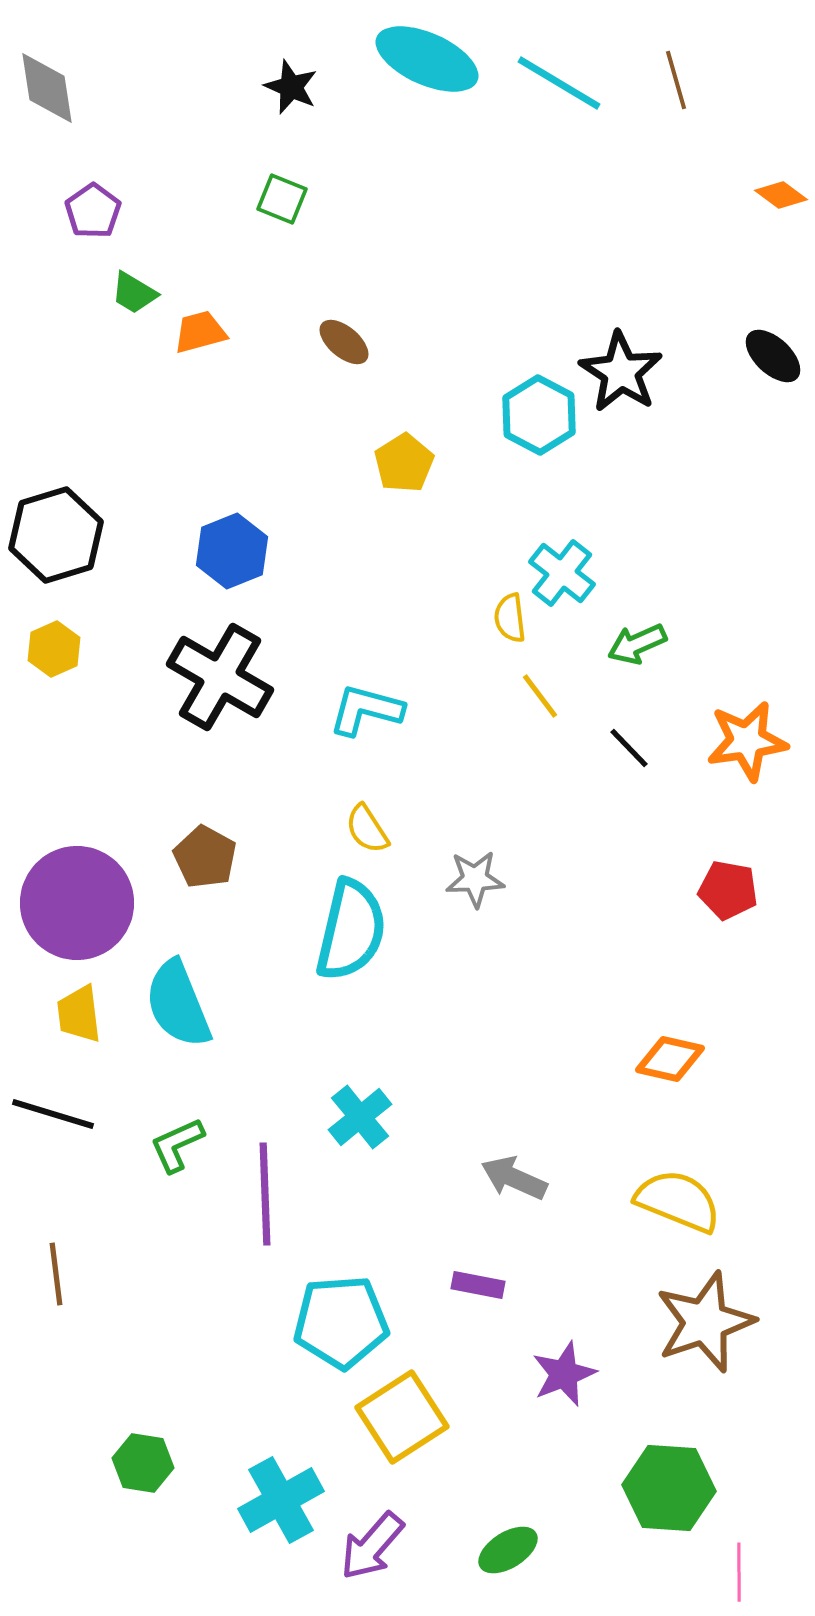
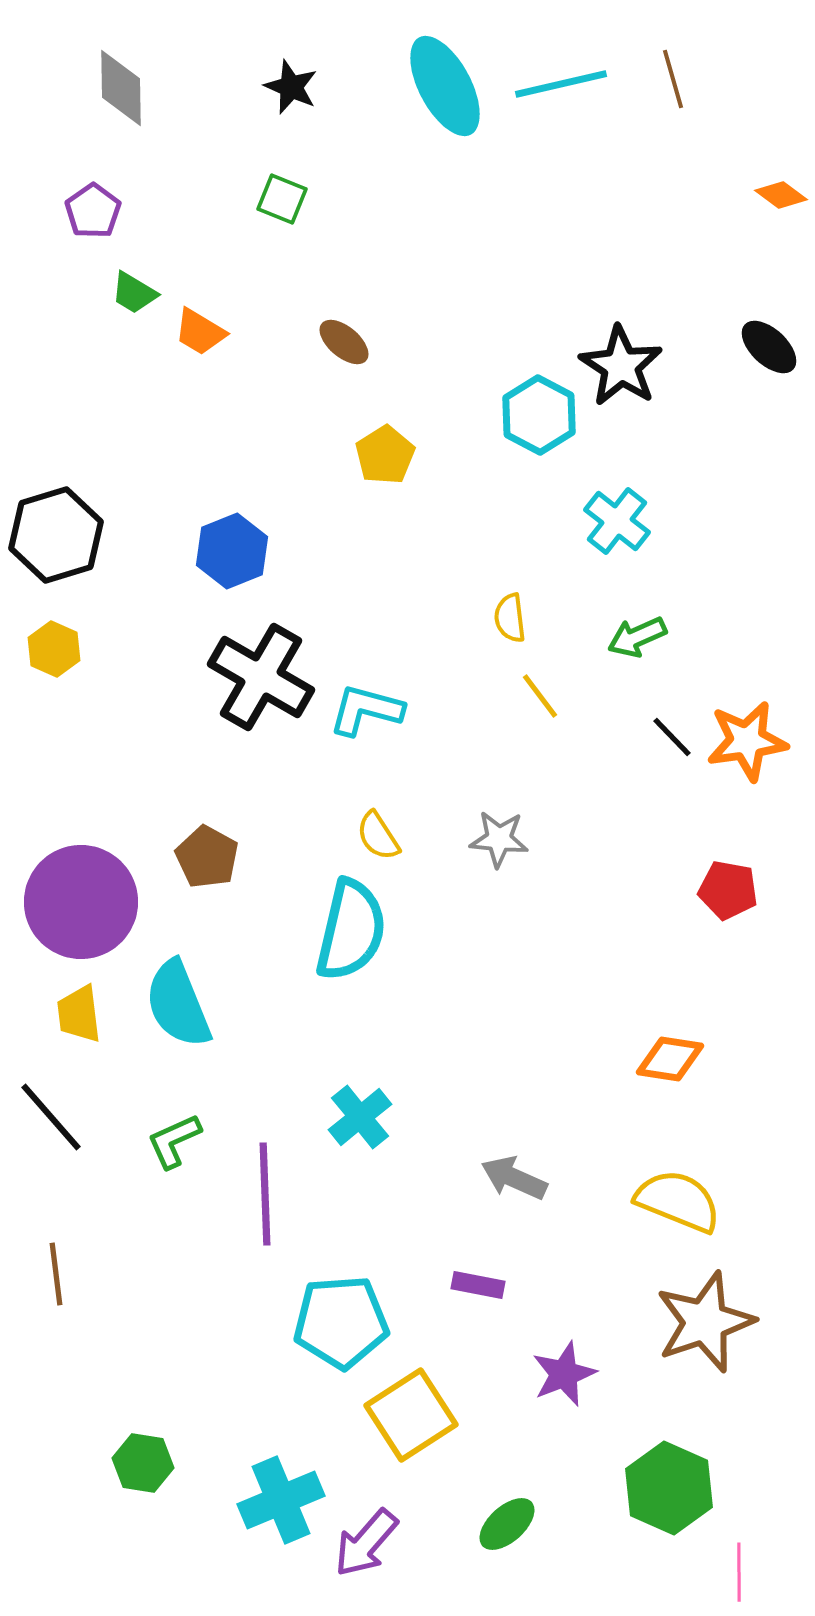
cyan ellipse at (427, 59): moved 18 px right, 27 px down; rotated 38 degrees clockwise
brown line at (676, 80): moved 3 px left, 1 px up
cyan line at (559, 83): moved 2 px right, 1 px down; rotated 44 degrees counterclockwise
gray diamond at (47, 88): moved 74 px right; rotated 8 degrees clockwise
orange trapezoid at (200, 332): rotated 134 degrees counterclockwise
black ellipse at (773, 356): moved 4 px left, 9 px up
black star at (621, 372): moved 6 px up
yellow pentagon at (404, 463): moved 19 px left, 8 px up
cyan cross at (562, 573): moved 55 px right, 52 px up
green arrow at (637, 644): moved 7 px up
yellow hexagon at (54, 649): rotated 12 degrees counterclockwise
black cross at (220, 677): moved 41 px right
black line at (629, 748): moved 43 px right, 11 px up
yellow semicircle at (367, 829): moved 11 px right, 7 px down
brown pentagon at (205, 857): moved 2 px right
gray star at (475, 879): moved 24 px right, 40 px up; rotated 8 degrees clockwise
purple circle at (77, 903): moved 4 px right, 1 px up
orange diamond at (670, 1059): rotated 4 degrees counterclockwise
black line at (53, 1114): moved 2 px left, 3 px down; rotated 32 degrees clockwise
green L-shape at (177, 1145): moved 3 px left, 4 px up
yellow square at (402, 1417): moved 9 px right, 2 px up
green hexagon at (669, 1488): rotated 20 degrees clockwise
cyan cross at (281, 1500): rotated 6 degrees clockwise
purple arrow at (372, 1546): moved 6 px left, 3 px up
green ellipse at (508, 1550): moved 1 px left, 26 px up; rotated 10 degrees counterclockwise
